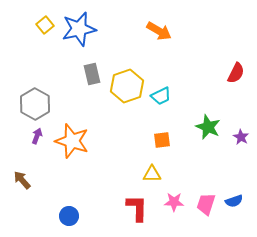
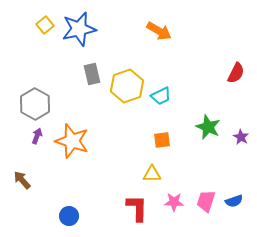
pink trapezoid: moved 3 px up
